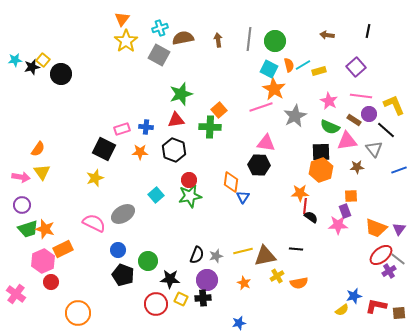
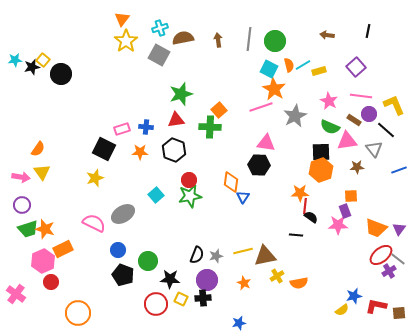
black line at (296, 249): moved 14 px up
